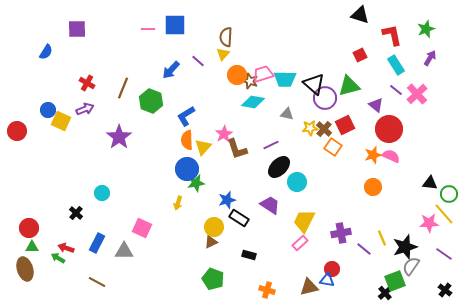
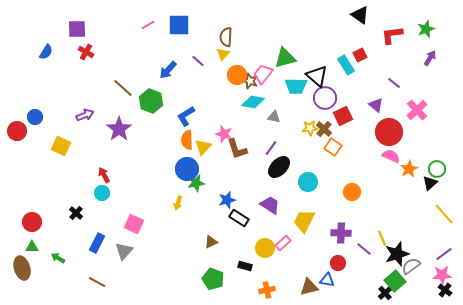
black triangle at (360, 15): rotated 18 degrees clockwise
blue square at (175, 25): moved 4 px right
pink line at (148, 29): moved 4 px up; rotated 32 degrees counterclockwise
red L-shape at (392, 35): rotated 85 degrees counterclockwise
cyan rectangle at (396, 65): moved 50 px left
blue arrow at (171, 70): moved 3 px left
pink trapezoid at (263, 74): rotated 35 degrees counterclockwise
cyan trapezoid at (285, 79): moved 11 px right, 7 px down
red cross at (87, 83): moved 1 px left, 31 px up
black triangle at (314, 84): moved 3 px right, 8 px up
green triangle at (349, 86): moved 64 px left, 28 px up
brown line at (123, 88): rotated 70 degrees counterclockwise
purple line at (396, 90): moved 2 px left, 7 px up
pink cross at (417, 94): moved 16 px down
purple arrow at (85, 109): moved 6 px down
blue circle at (48, 110): moved 13 px left, 7 px down
gray triangle at (287, 114): moved 13 px left, 3 px down
yellow square at (61, 121): moved 25 px down
red square at (345, 125): moved 2 px left, 9 px up
red circle at (389, 129): moved 3 px down
pink star at (224, 134): rotated 24 degrees counterclockwise
purple star at (119, 137): moved 8 px up
purple line at (271, 145): moved 3 px down; rotated 28 degrees counterclockwise
orange star at (373, 155): moved 36 px right, 14 px down; rotated 12 degrees counterclockwise
cyan circle at (297, 182): moved 11 px right
black triangle at (430, 183): rotated 49 degrees counterclockwise
orange circle at (373, 187): moved 21 px left, 5 px down
green circle at (449, 194): moved 12 px left, 25 px up
pink star at (429, 223): moved 13 px right, 52 px down
yellow circle at (214, 227): moved 51 px right, 21 px down
red circle at (29, 228): moved 3 px right, 6 px up
pink square at (142, 228): moved 8 px left, 4 px up
purple cross at (341, 233): rotated 12 degrees clockwise
pink rectangle at (300, 243): moved 17 px left
black star at (405, 247): moved 8 px left, 7 px down
red arrow at (66, 248): moved 38 px right, 73 px up; rotated 42 degrees clockwise
gray triangle at (124, 251): rotated 48 degrees counterclockwise
purple line at (444, 254): rotated 72 degrees counterclockwise
black rectangle at (249, 255): moved 4 px left, 11 px down
gray semicircle at (411, 266): rotated 18 degrees clockwise
brown ellipse at (25, 269): moved 3 px left, 1 px up
red circle at (332, 269): moved 6 px right, 6 px up
green square at (395, 281): rotated 20 degrees counterclockwise
orange cross at (267, 290): rotated 28 degrees counterclockwise
